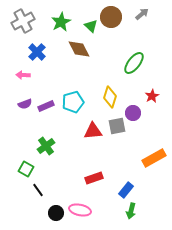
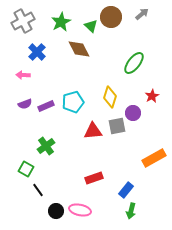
black circle: moved 2 px up
